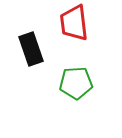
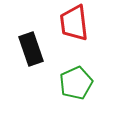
green pentagon: rotated 20 degrees counterclockwise
